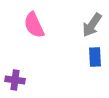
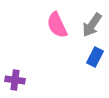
pink semicircle: moved 23 px right
blue rectangle: rotated 30 degrees clockwise
